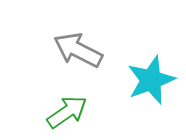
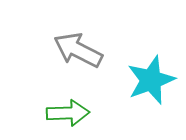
green arrow: moved 1 px right, 1 px down; rotated 33 degrees clockwise
